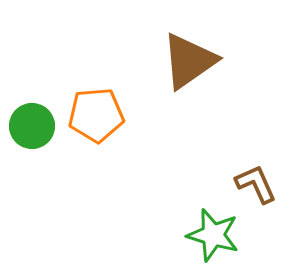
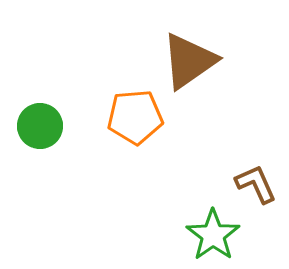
orange pentagon: moved 39 px right, 2 px down
green circle: moved 8 px right
green star: rotated 20 degrees clockwise
